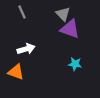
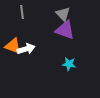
gray line: rotated 16 degrees clockwise
purple triangle: moved 5 px left, 1 px down
cyan star: moved 6 px left
orange triangle: moved 3 px left, 26 px up
